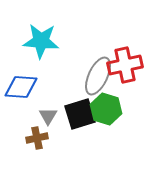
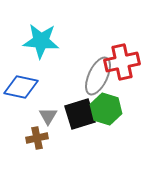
red cross: moved 3 px left, 3 px up
blue diamond: rotated 8 degrees clockwise
